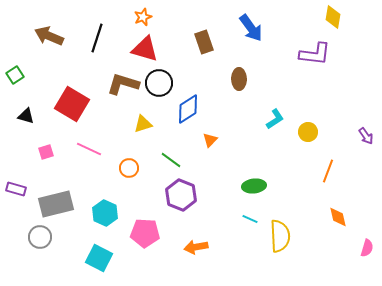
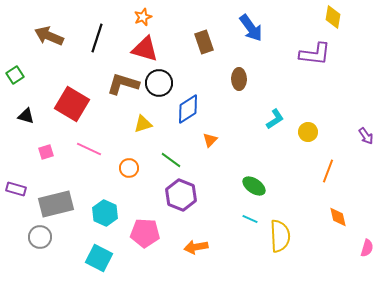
green ellipse: rotated 40 degrees clockwise
